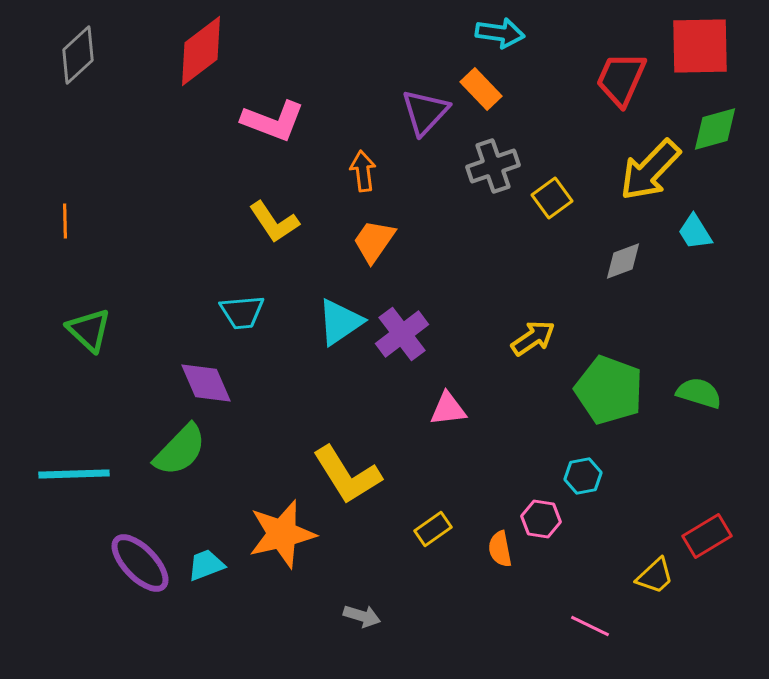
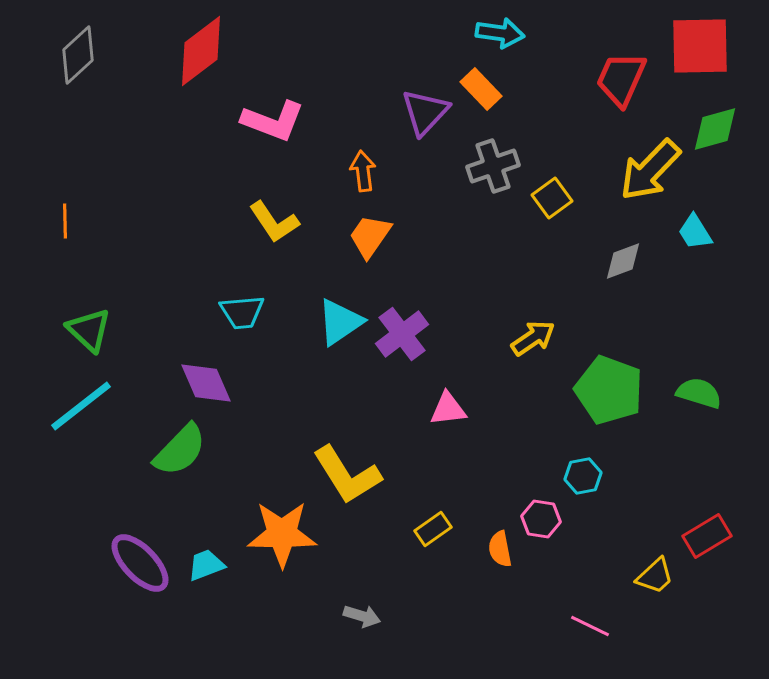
orange trapezoid at (374, 241): moved 4 px left, 5 px up
cyan line at (74, 474): moved 7 px right, 68 px up; rotated 36 degrees counterclockwise
orange star at (282, 534): rotated 14 degrees clockwise
